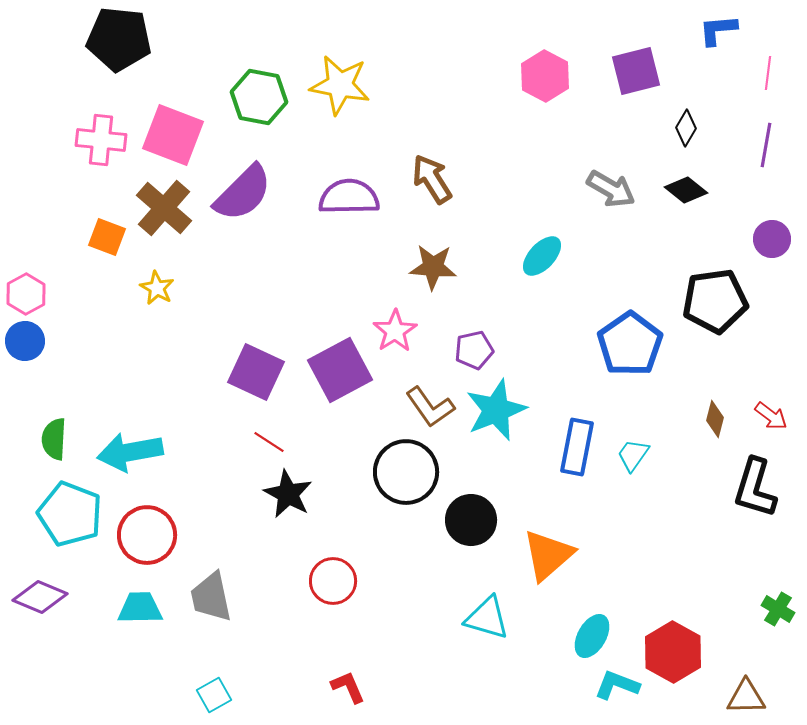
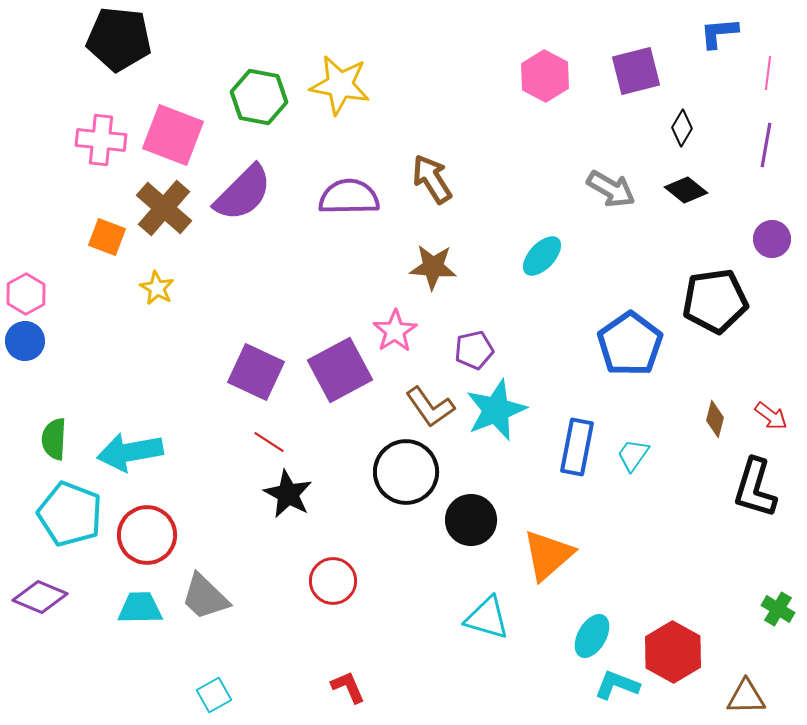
blue L-shape at (718, 30): moved 1 px right, 3 px down
black diamond at (686, 128): moved 4 px left
gray trapezoid at (211, 597): moved 6 px left; rotated 34 degrees counterclockwise
